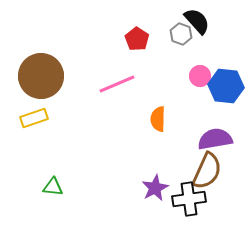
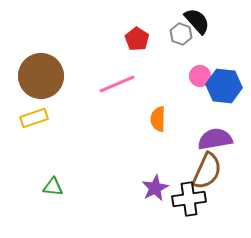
blue hexagon: moved 2 px left
